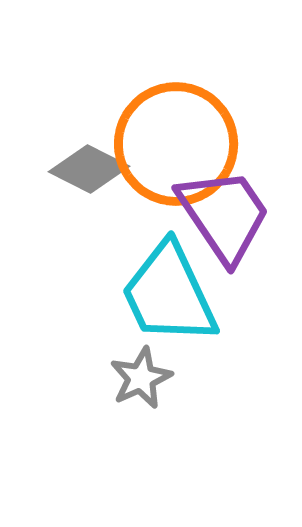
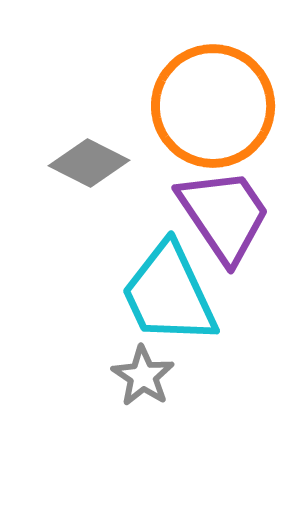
orange circle: moved 37 px right, 38 px up
gray diamond: moved 6 px up
gray star: moved 2 px right, 2 px up; rotated 14 degrees counterclockwise
